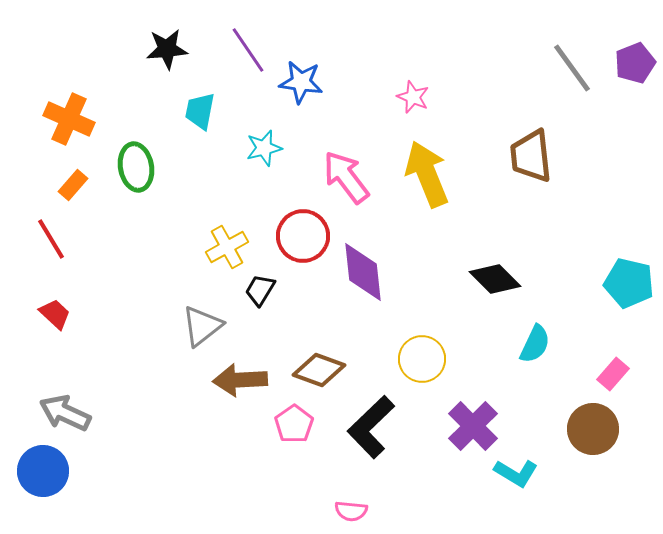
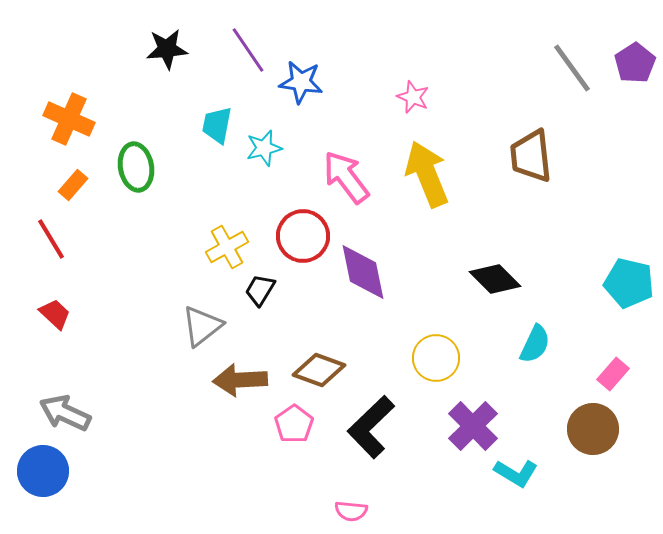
purple pentagon: rotated 12 degrees counterclockwise
cyan trapezoid: moved 17 px right, 14 px down
purple diamond: rotated 6 degrees counterclockwise
yellow circle: moved 14 px right, 1 px up
